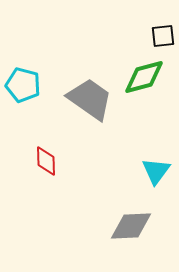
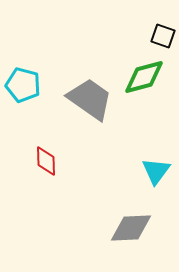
black square: rotated 25 degrees clockwise
gray diamond: moved 2 px down
